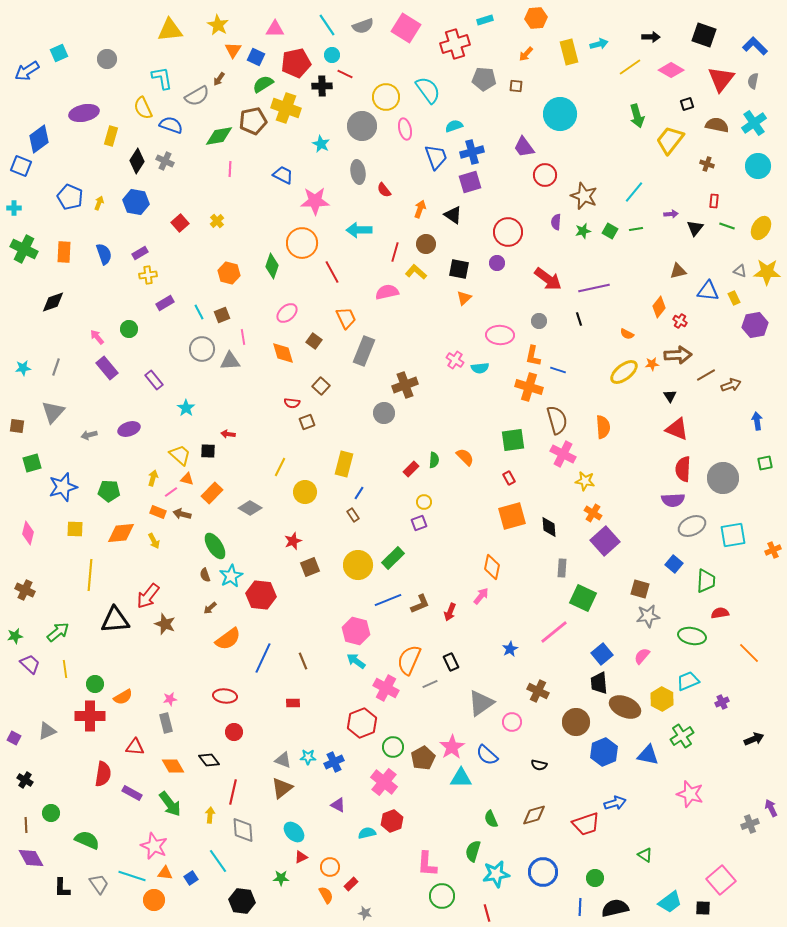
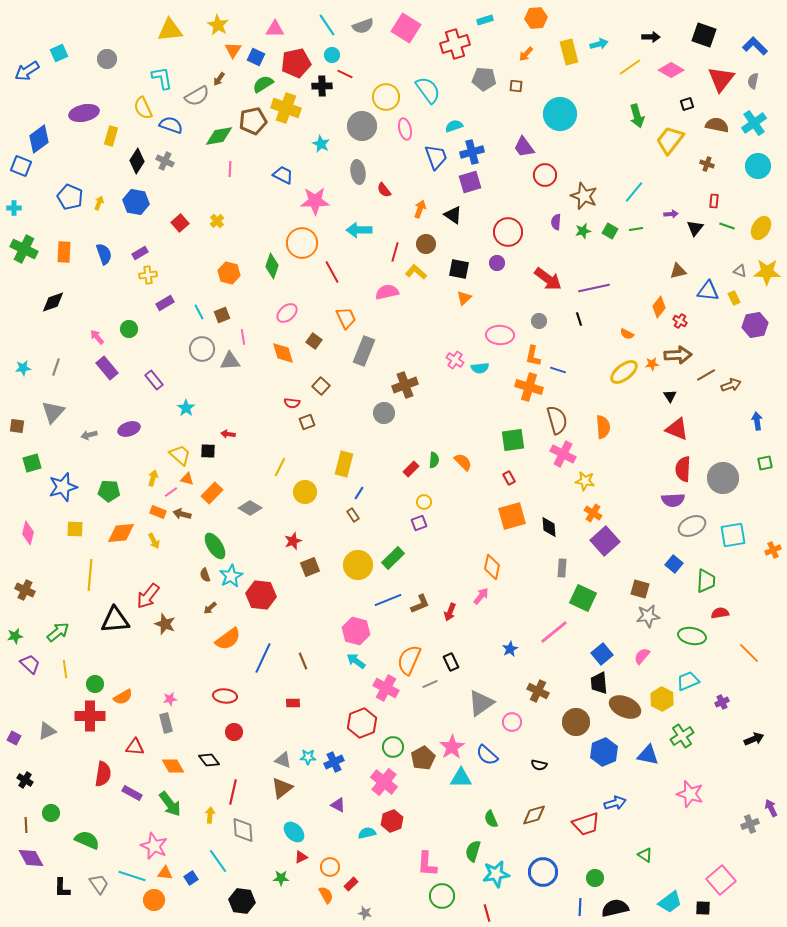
orange semicircle at (465, 457): moved 2 px left, 5 px down
